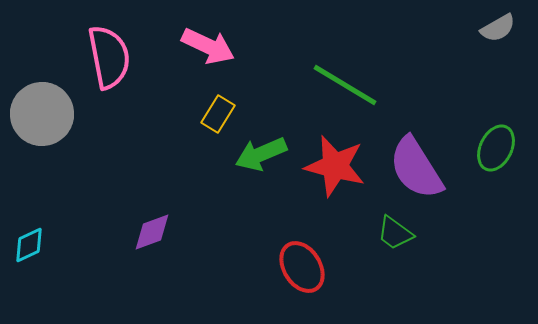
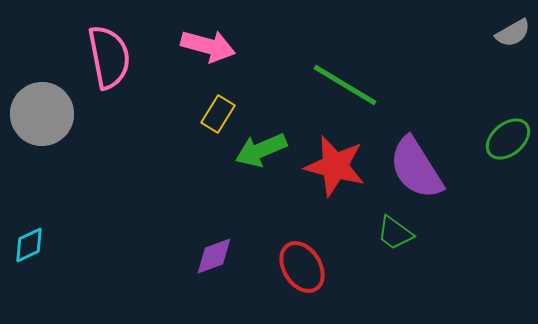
gray semicircle: moved 15 px right, 5 px down
pink arrow: rotated 10 degrees counterclockwise
green ellipse: moved 12 px right, 9 px up; rotated 24 degrees clockwise
green arrow: moved 4 px up
purple diamond: moved 62 px right, 24 px down
